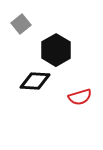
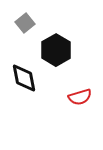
gray square: moved 4 px right, 1 px up
black diamond: moved 11 px left, 3 px up; rotated 76 degrees clockwise
